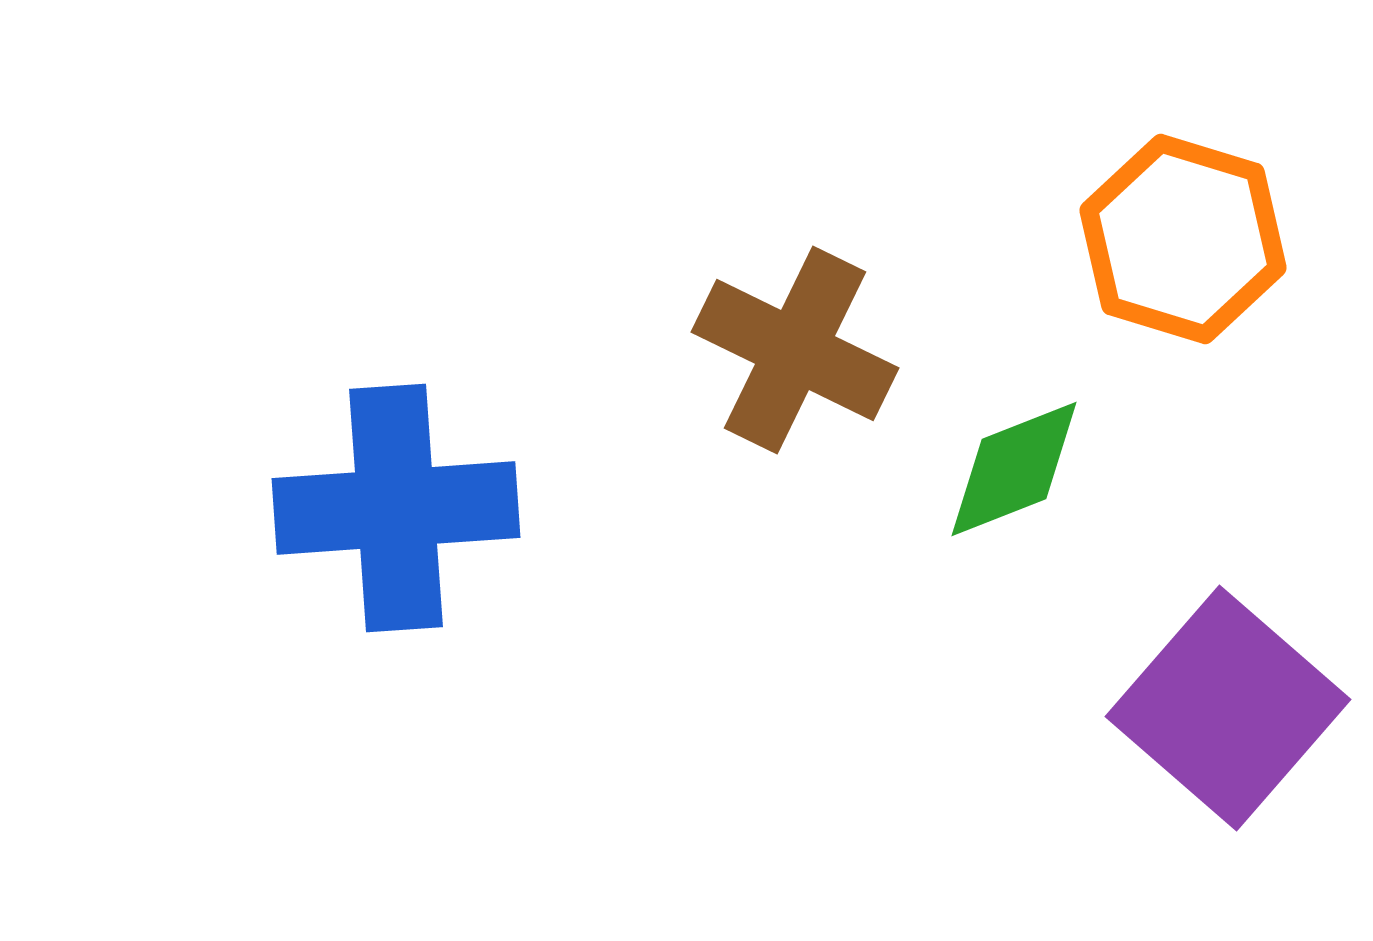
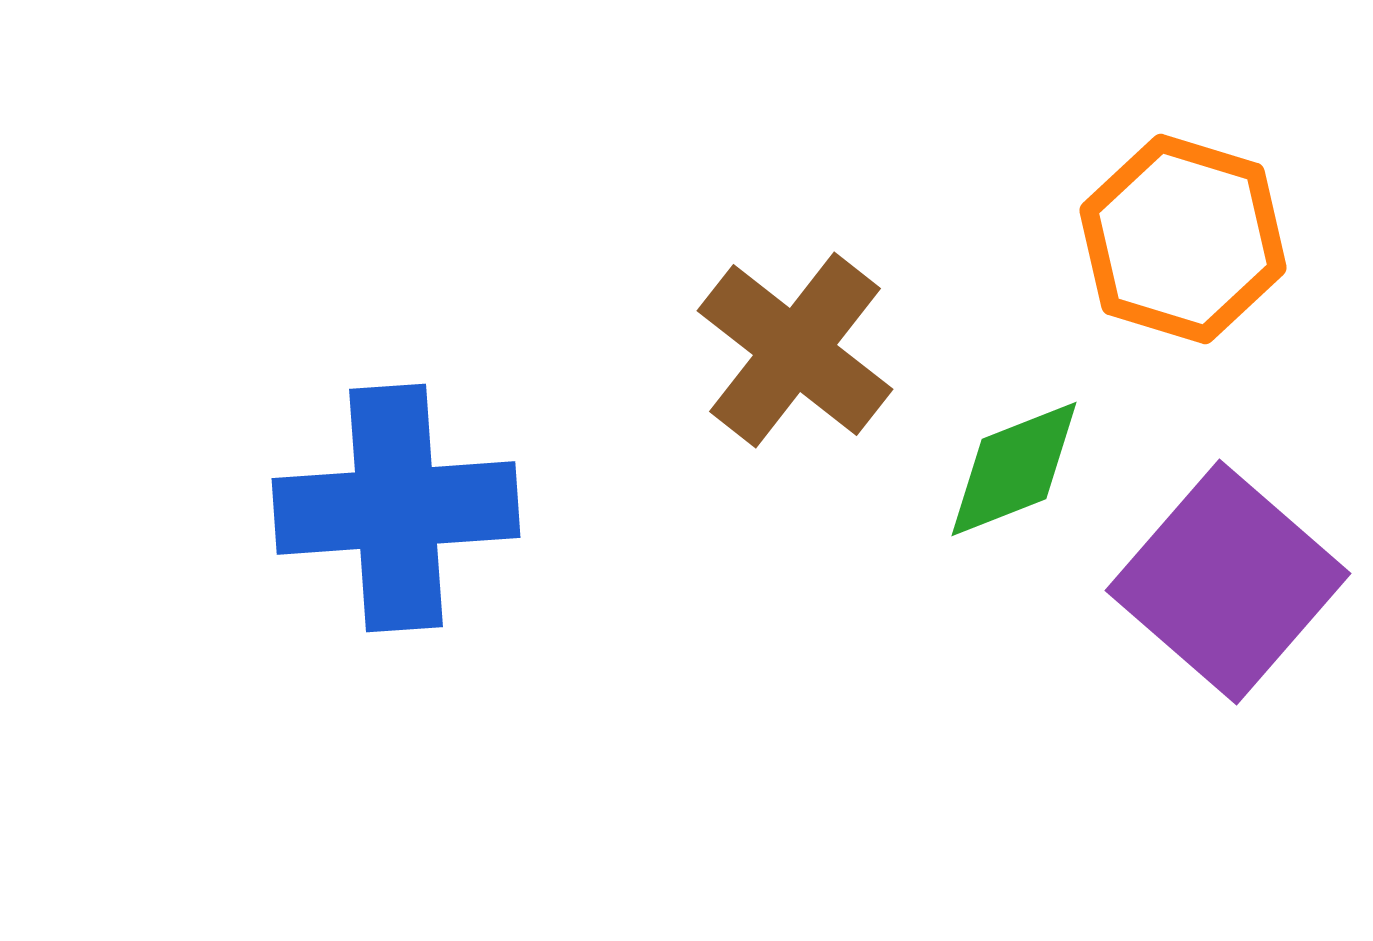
brown cross: rotated 12 degrees clockwise
purple square: moved 126 px up
